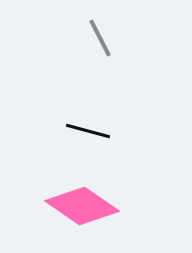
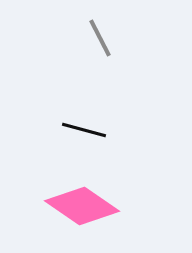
black line: moved 4 px left, 1 px up
